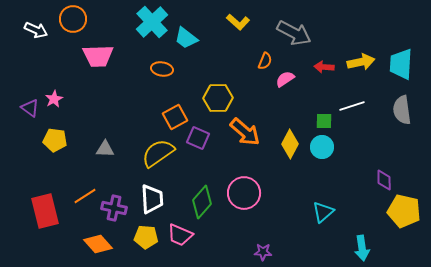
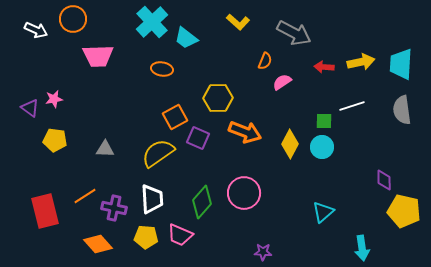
pink semicircle at (285, 79): moved 3 px left, 3 px down
pink star at (54, 99): rotated 18 degrees clockwise
orange arrow at (245, 132): rotated 20 degrees counterclockwise
